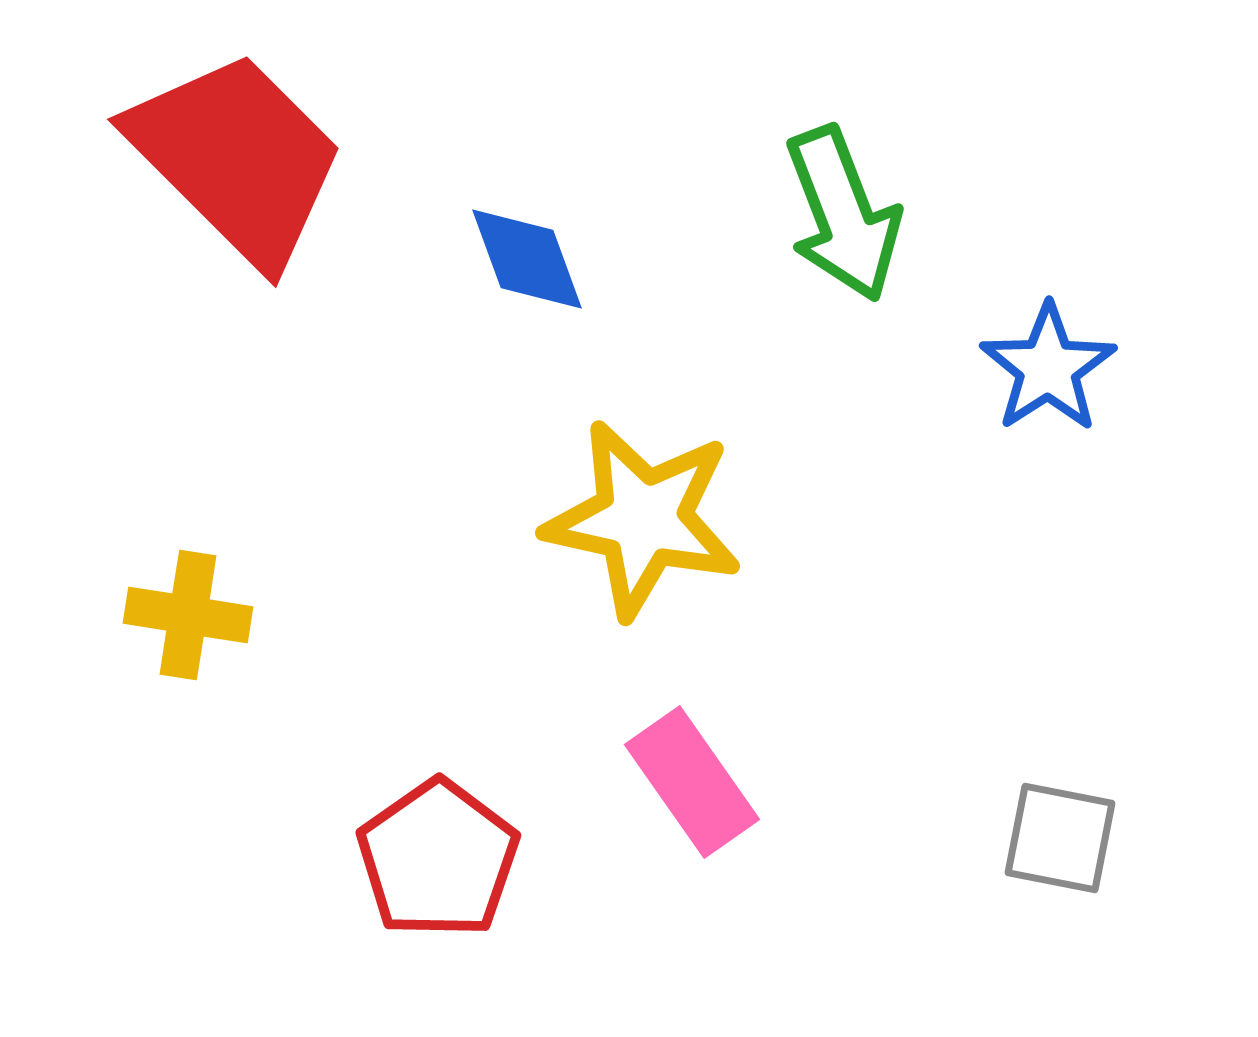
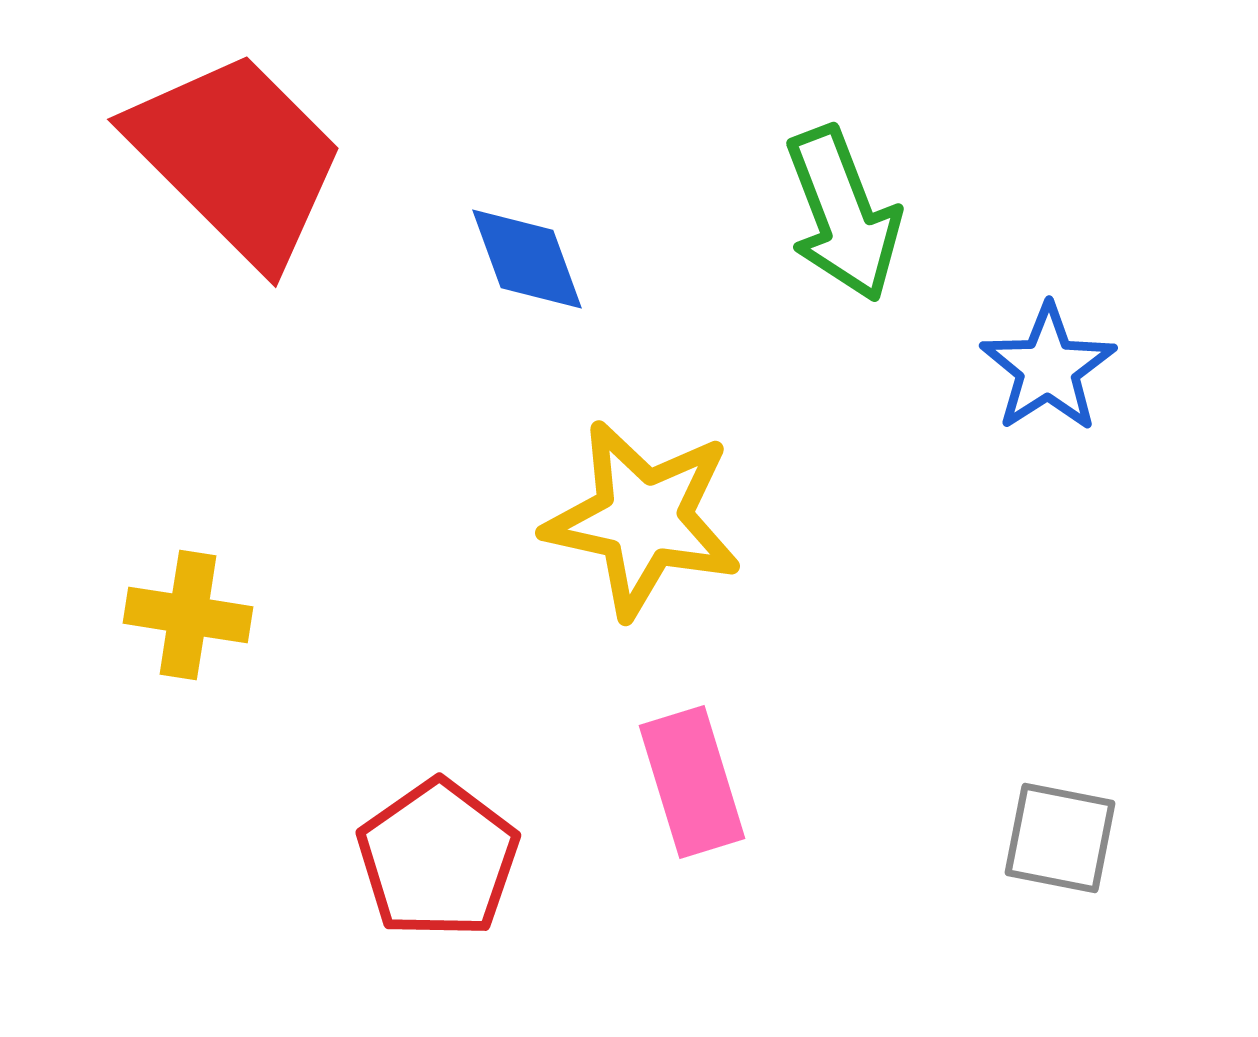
pink rectangle: rotated 18 degrees clockwise
